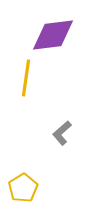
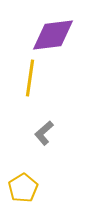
yellow line: moved 4 px right
gray L-shape: moved 18 px left
